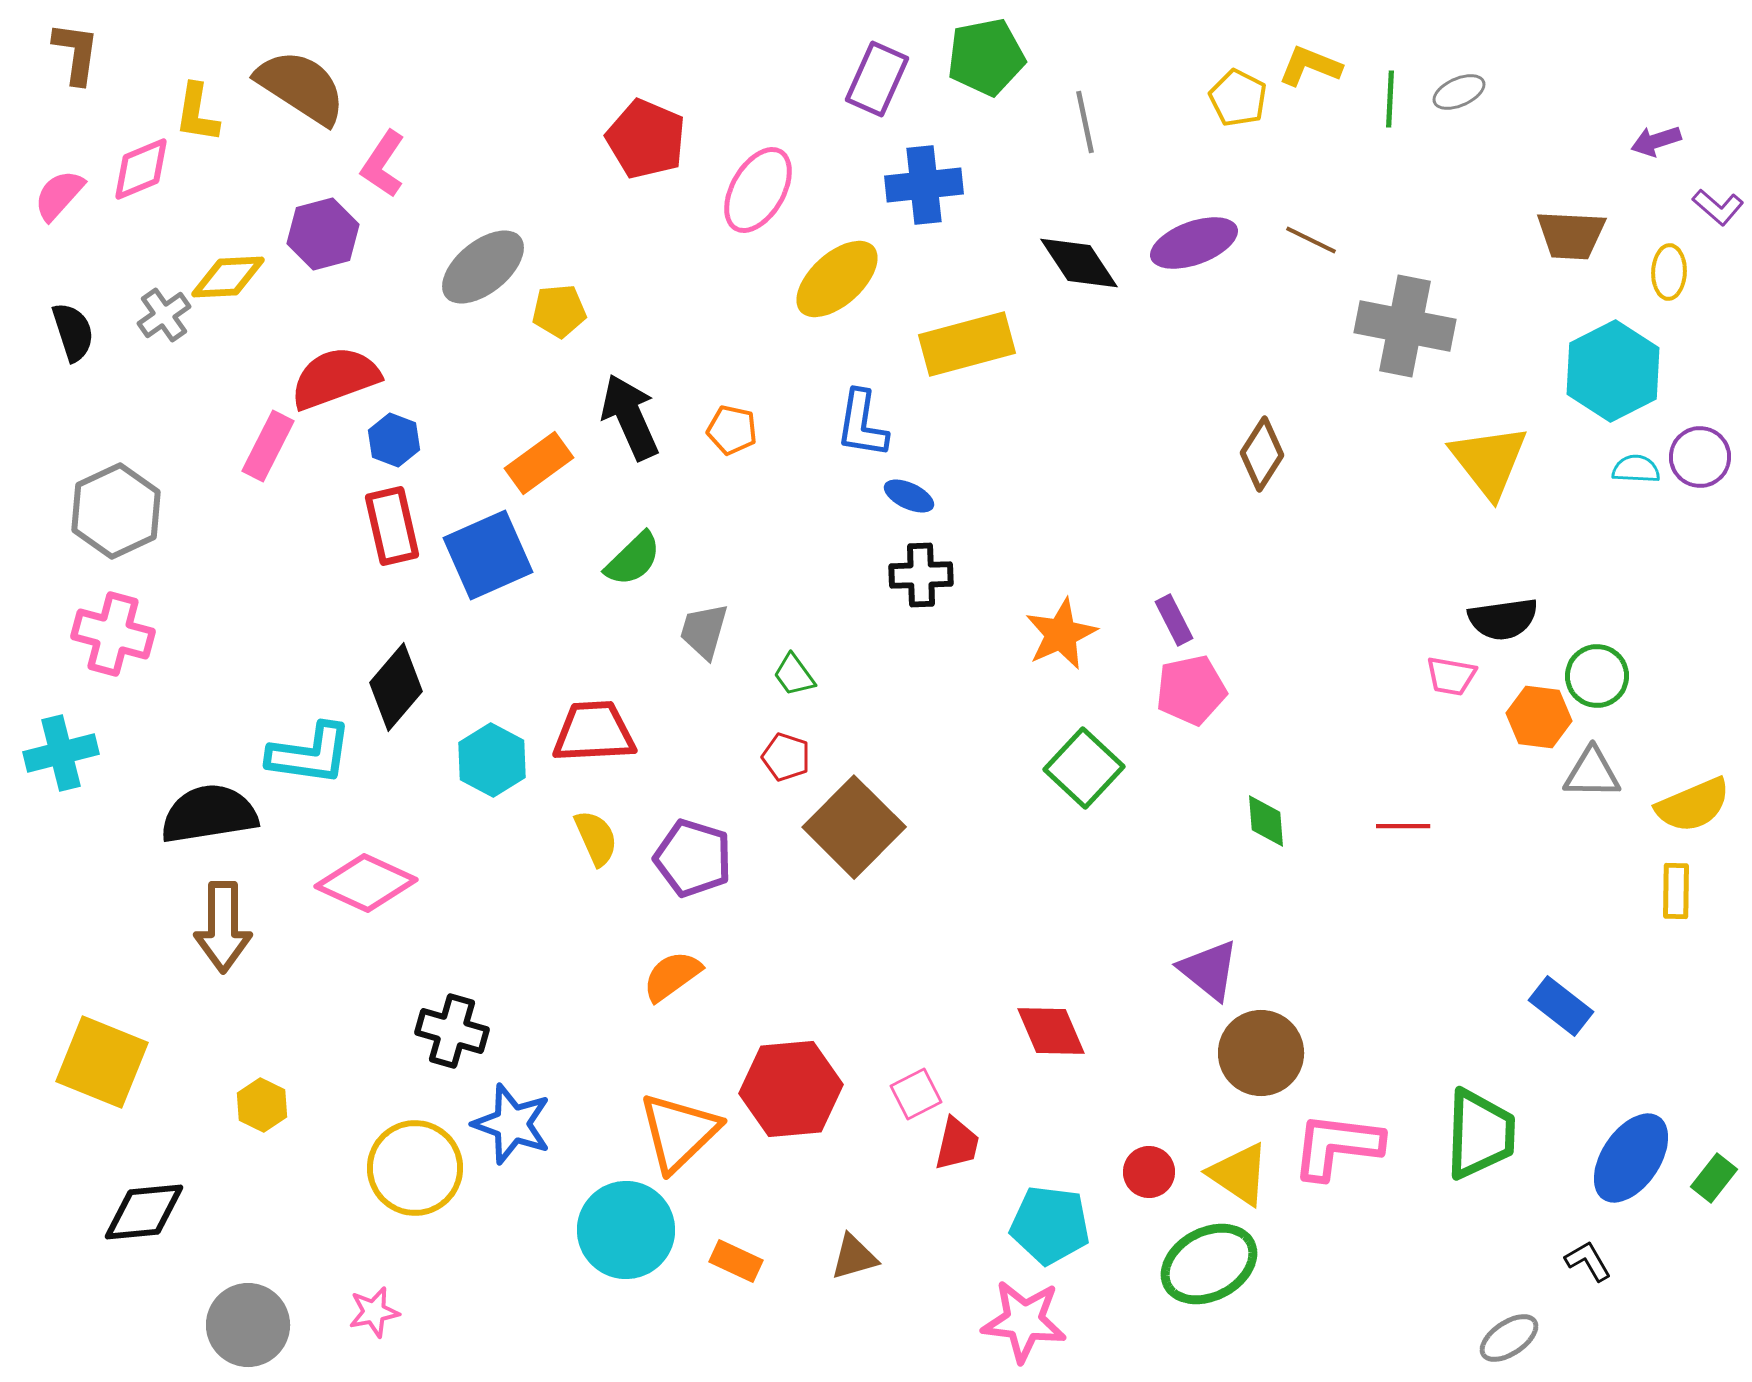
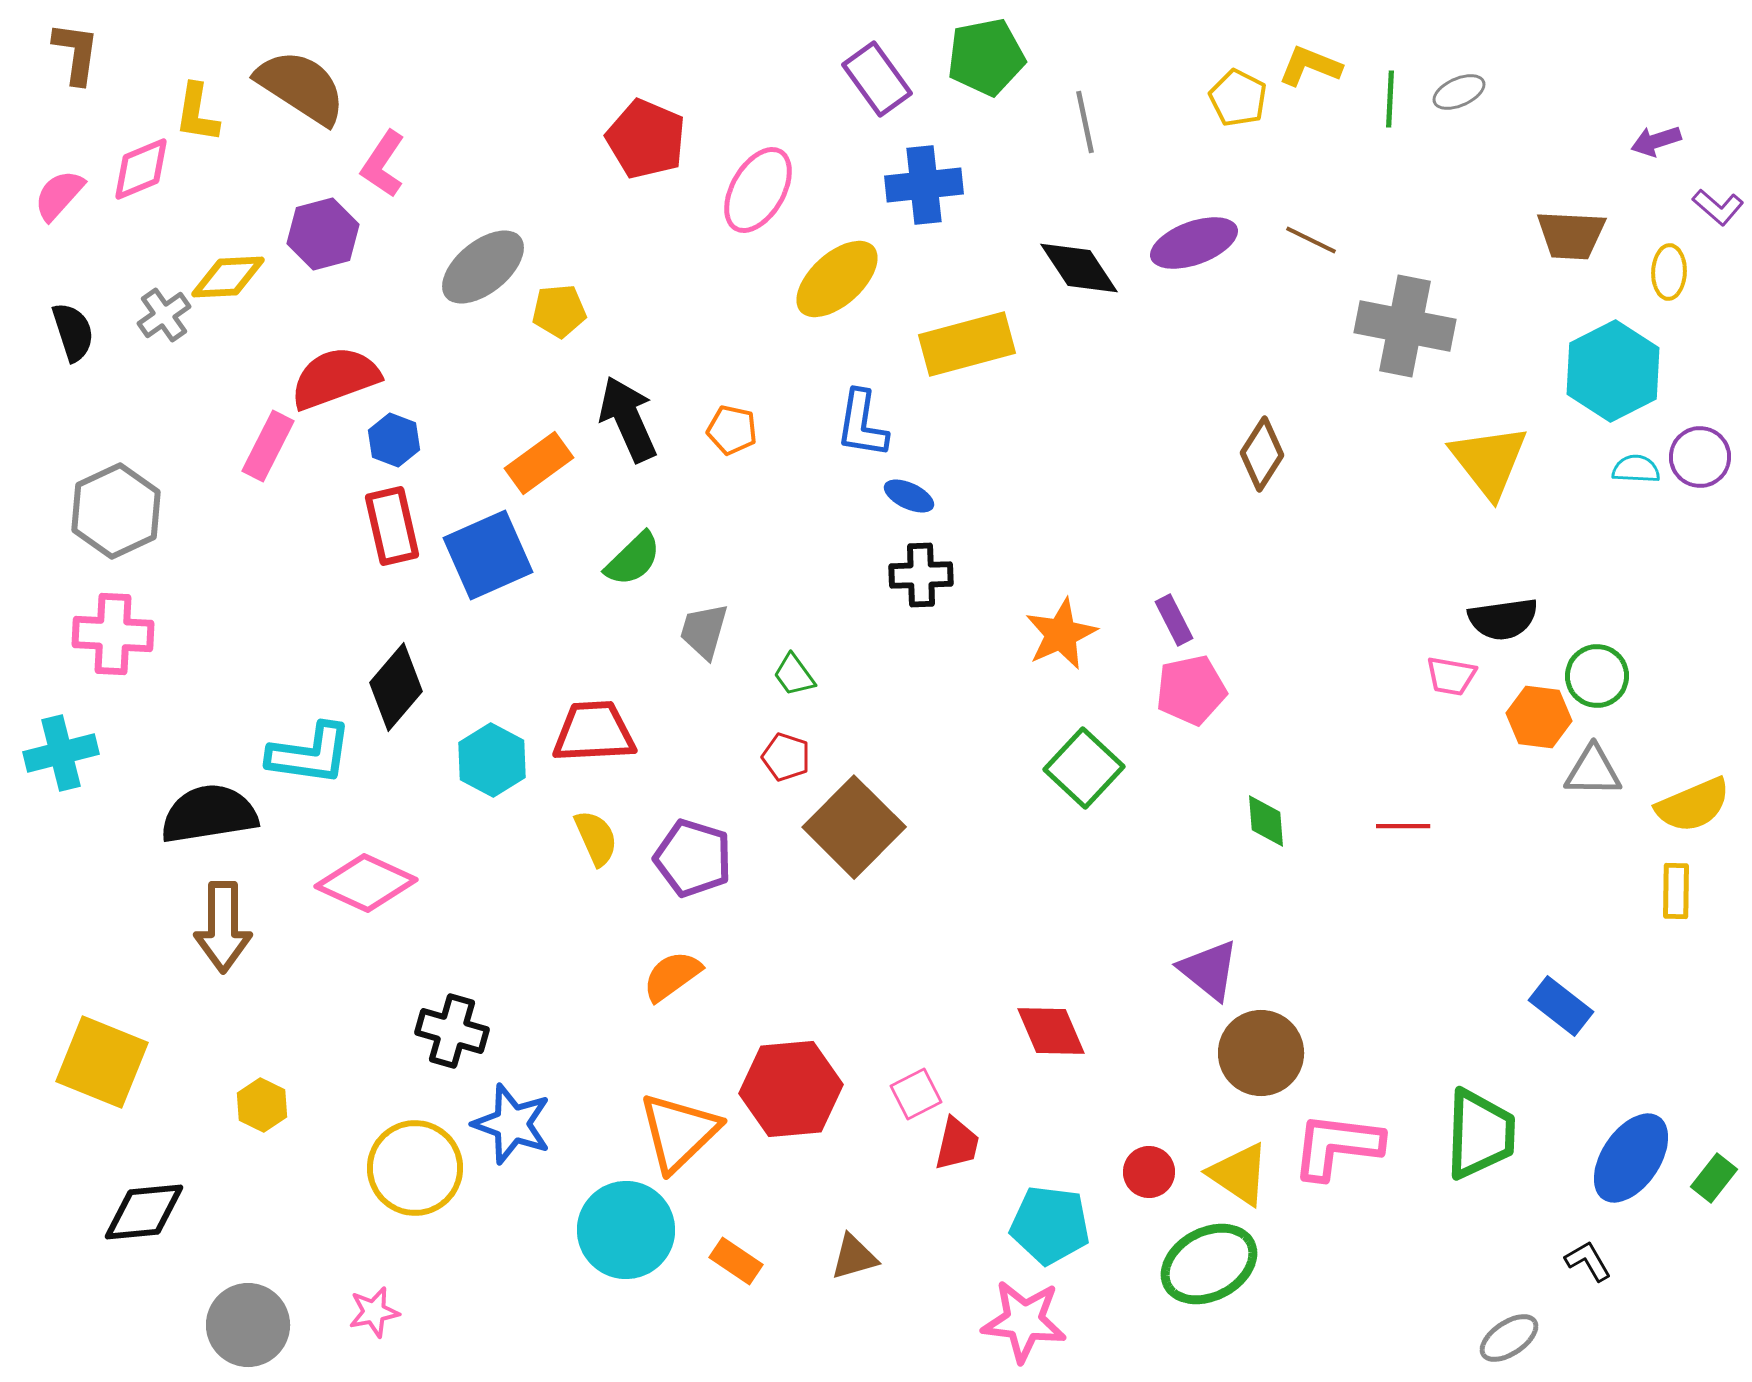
purple rectangle at (877, 79): rotated 60 degrees counterclockwise
black diamond at (1079, 263): moved 5 px down
black arrow at (630, 417): moved 2 px left, 2 px down
pink cross at (113, 634): rotated 12 degrees counterclockwise
gray triangle at (1592, 773): moved 1 px right, 2 px up
orange rectangle at (736, 1261): rotated 9 degrees clockwise
